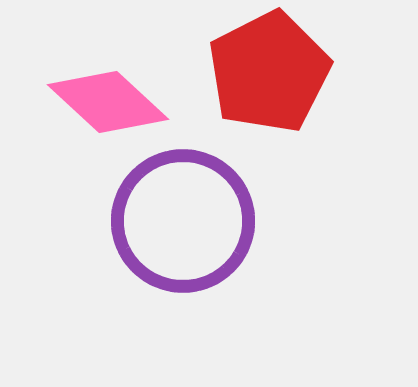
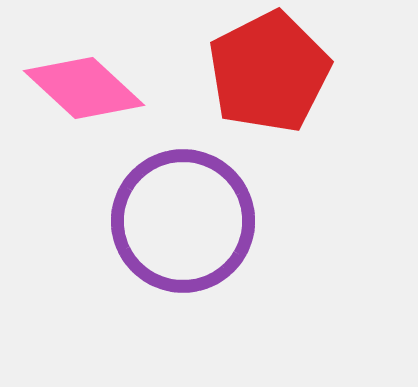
pink diamond: moved 24 px left, 14 px up
